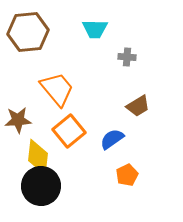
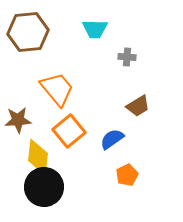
black circle: moved 3 px right, 1 px down
